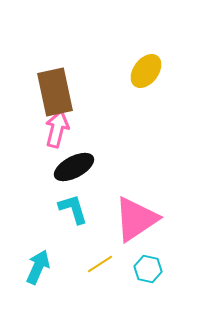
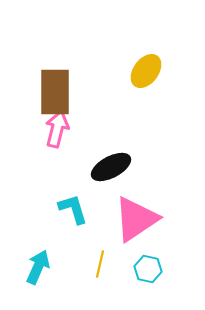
brown rectangle: rotated 12 degrees clockwise
black ellipse: moved 37 px right
yellow line: rotated 44 degrees counterclockwise
